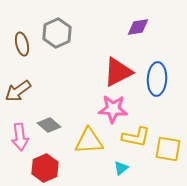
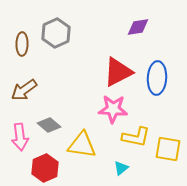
gray hexagon: moved 1 px left
brown ellipse: rotated 15 degrees clockwise
blue ellipse: moved 1 px up
brown arrow: moved 6 px right, 1 px up
yellow triangle: moved 7 px left, 4 px down; rotated 12 degrees clockwise
